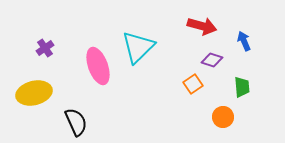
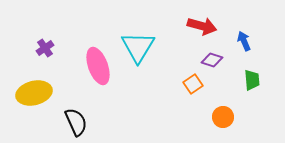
cyan triangle: rotated 15 degrees counterclockwise
green trapezoid: moved 10 px right, 7 px up
